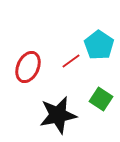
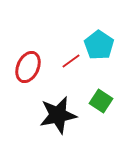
green square: moved 2 px down
